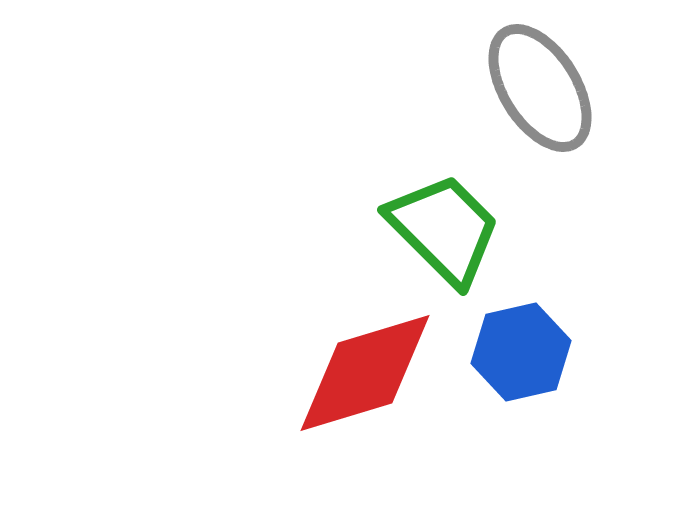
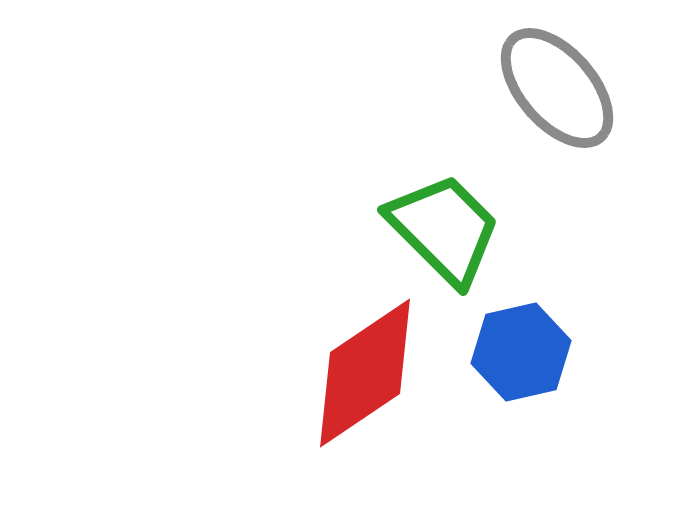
gray ellipse: moved 17 px right; rotated 9 degrees counterclockwise
red diamond: rotated 17 degrees counterclockwise
